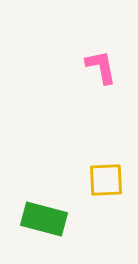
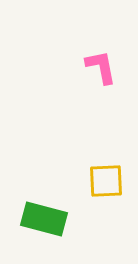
yellow square: moved 1 px down
